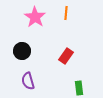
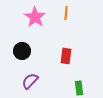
red rectangle: rotated 28 degrees counterclockwise
purple semicircle: moved 2 px right; rotated 60 degrees clockwise
